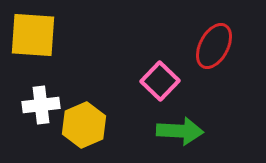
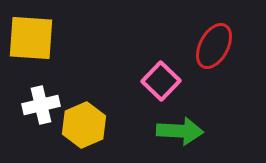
yellow square: moved 2 px left, 3 px down
pink square: moved 1 px right
white cross: rotated 6 degrees counterclockwise
